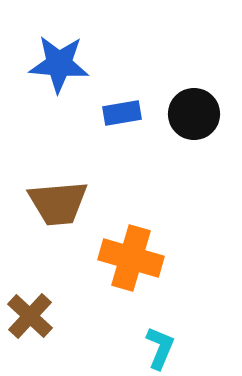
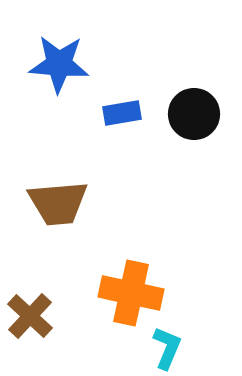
orange cross: moved 35 px down; rotated 4 degrees counterclockwise
cyan L-shape: moved 7 px right
